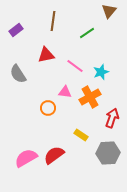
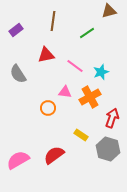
brown triangle: rotated 35 degrees clockwise
gray hexagon: moved 4 px up; rotated 20 degrees clockwise
pink semicircle: moved 8 px left, 2 px down
